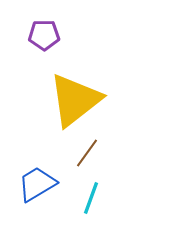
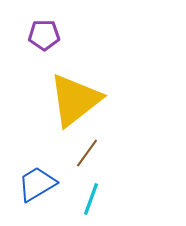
cyan line: moved 1 px down
